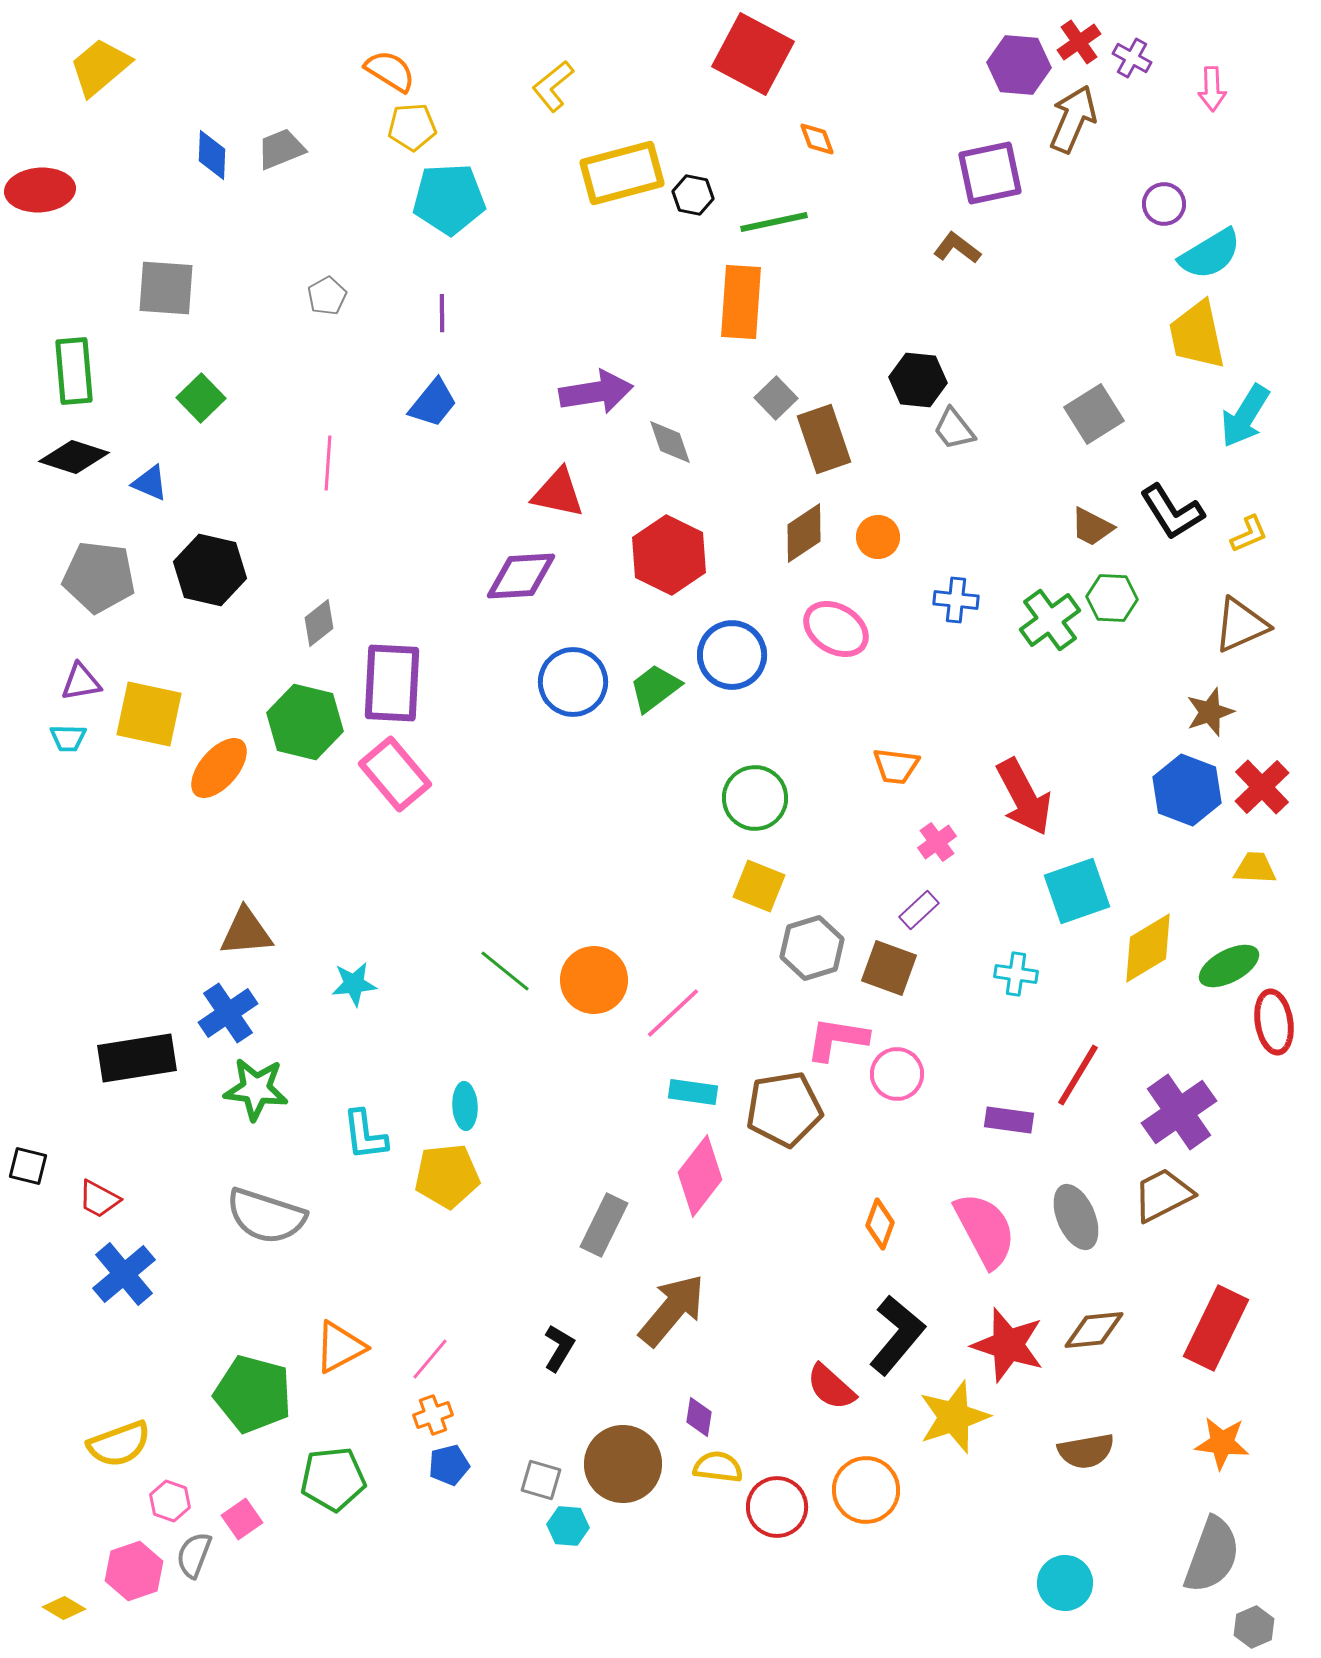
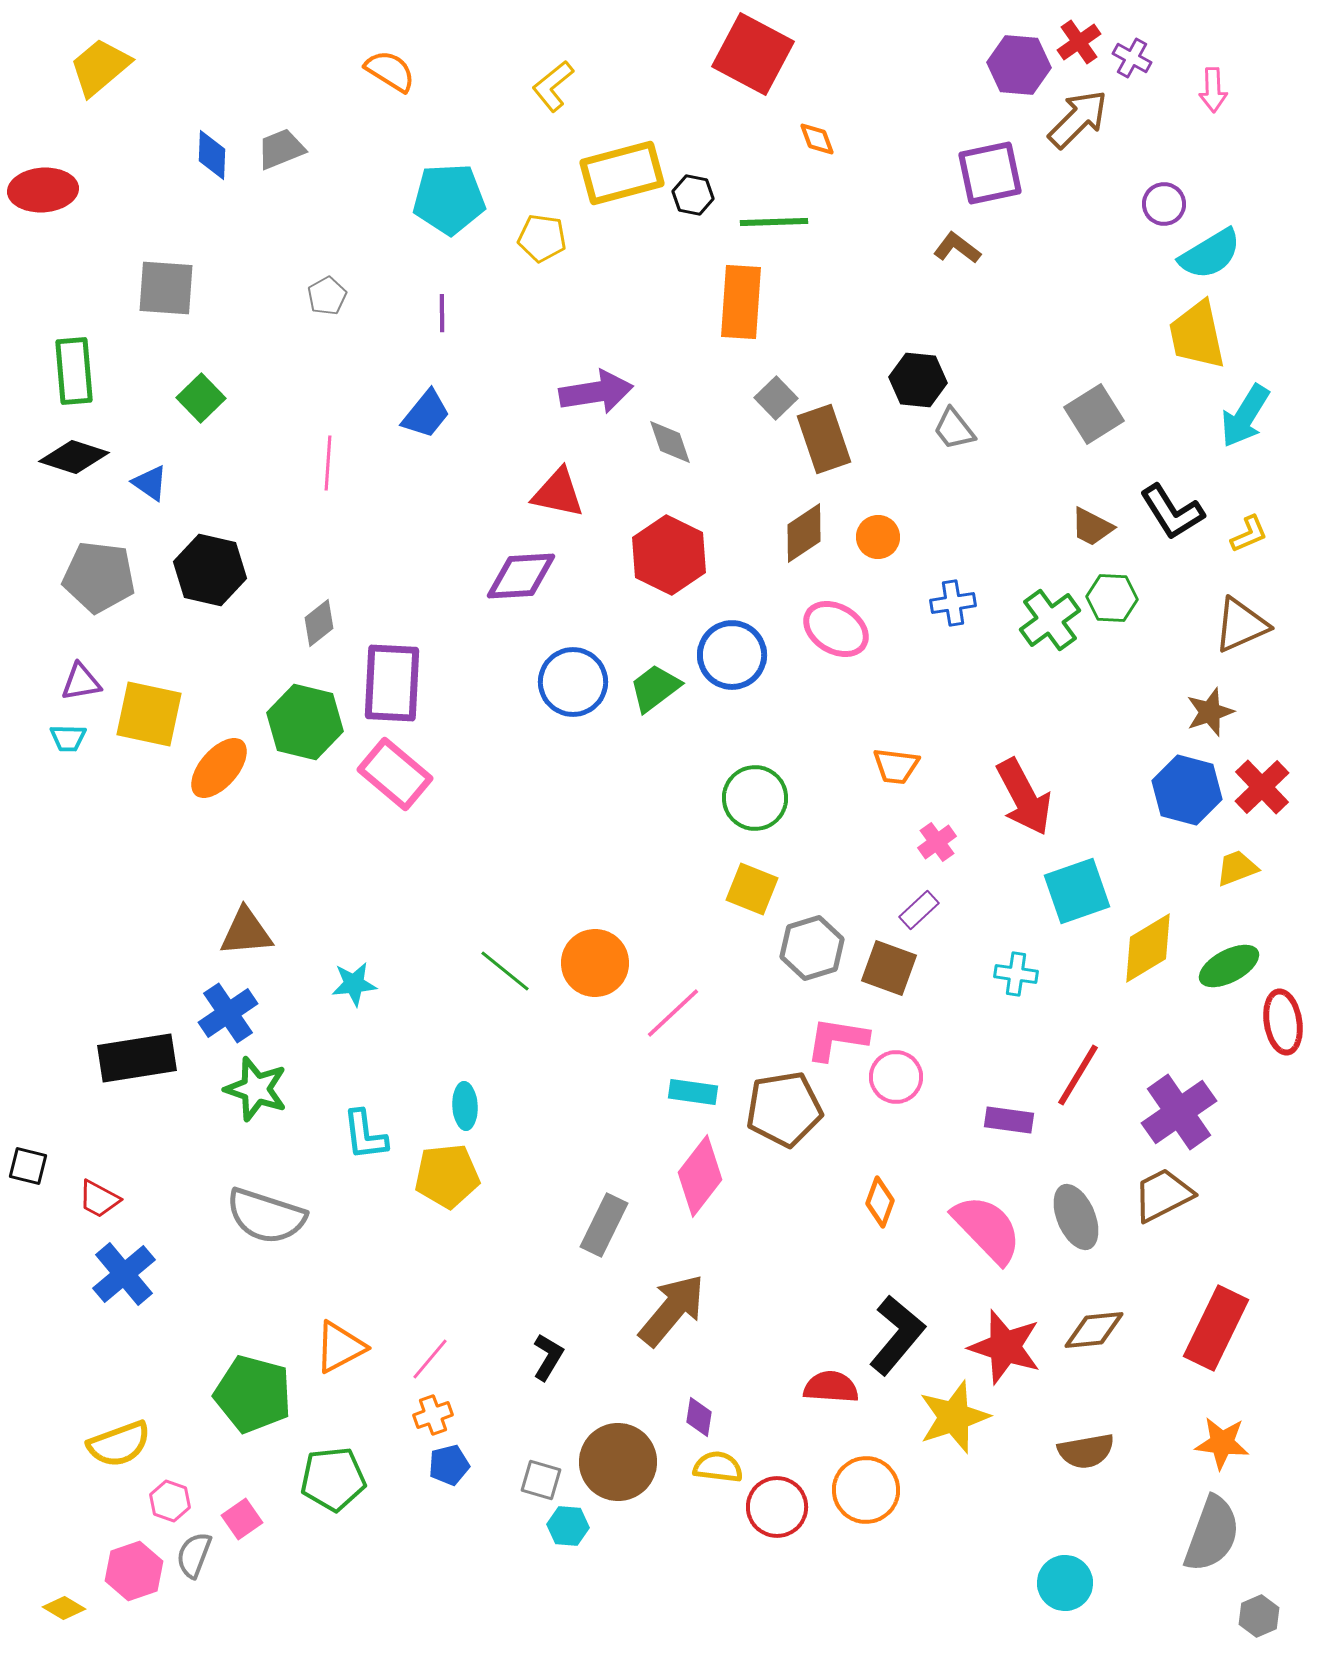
pink arrow at (1212, 89): moved 1 px right, 1 px down
brown arrow at (1073, 119): moved 5 px right; rotated 22 degrees clockwise
yellow pentagon at (412, 127): moved 130 px right, 111 px down; rotated 12 degrees clockwise
red ellipse at (40, 190): moved 3 px right
green line at (774, 222): rotated 10 degrees clockwise
blue trapezoid at (433, 403): moved 7 px left, 11 px down
blue triangle at (150, 483): rotated 12 degrees clockwise
blue cross at (956, 600): moved 3 px left, 3 px down; rotated 15 degrees counterclockwise
pink rectangle at (395, 774): rotated 10 degrees counterclockwise
blue hexagon at (1187, 790): rotated 6 degrees counterclockwise
yellow trapezoid at (1255, 868): moved 18 px left; rotated 24 degrees counterclockwise
yellow square at (759, 886): moved 7 px left, 3 px down
orange circle at (594, 980): moved 1 px right, 17 px up
red ellipse at (1274, 1022): moved 9 px right
pink circle at (897, 1074): moved 1 px left, 3 px down
green star at (256, 1089): rotated 12 degrees clockwise
orange diamond at (880, 1224): moved 22 px up
pink semicircle at (985, 1230): moved 2 px right, 1 px up; rotated 16 degrees counterclockwise
red star at (1008, 1345): moved 3 px left, 2 px down
black L-shape at (559, 1348): moved 11 px left, 9 px down
red semicircle at (831, 1387): rotated 142 degrees clockwise
brown circle at (623, 1464): moved 5 px left, 2 px up
gray semicircle at (1212, 1555): moved 21 px up
gray hexagon at (1254, 1627): moved 5 px right, 11 px up
